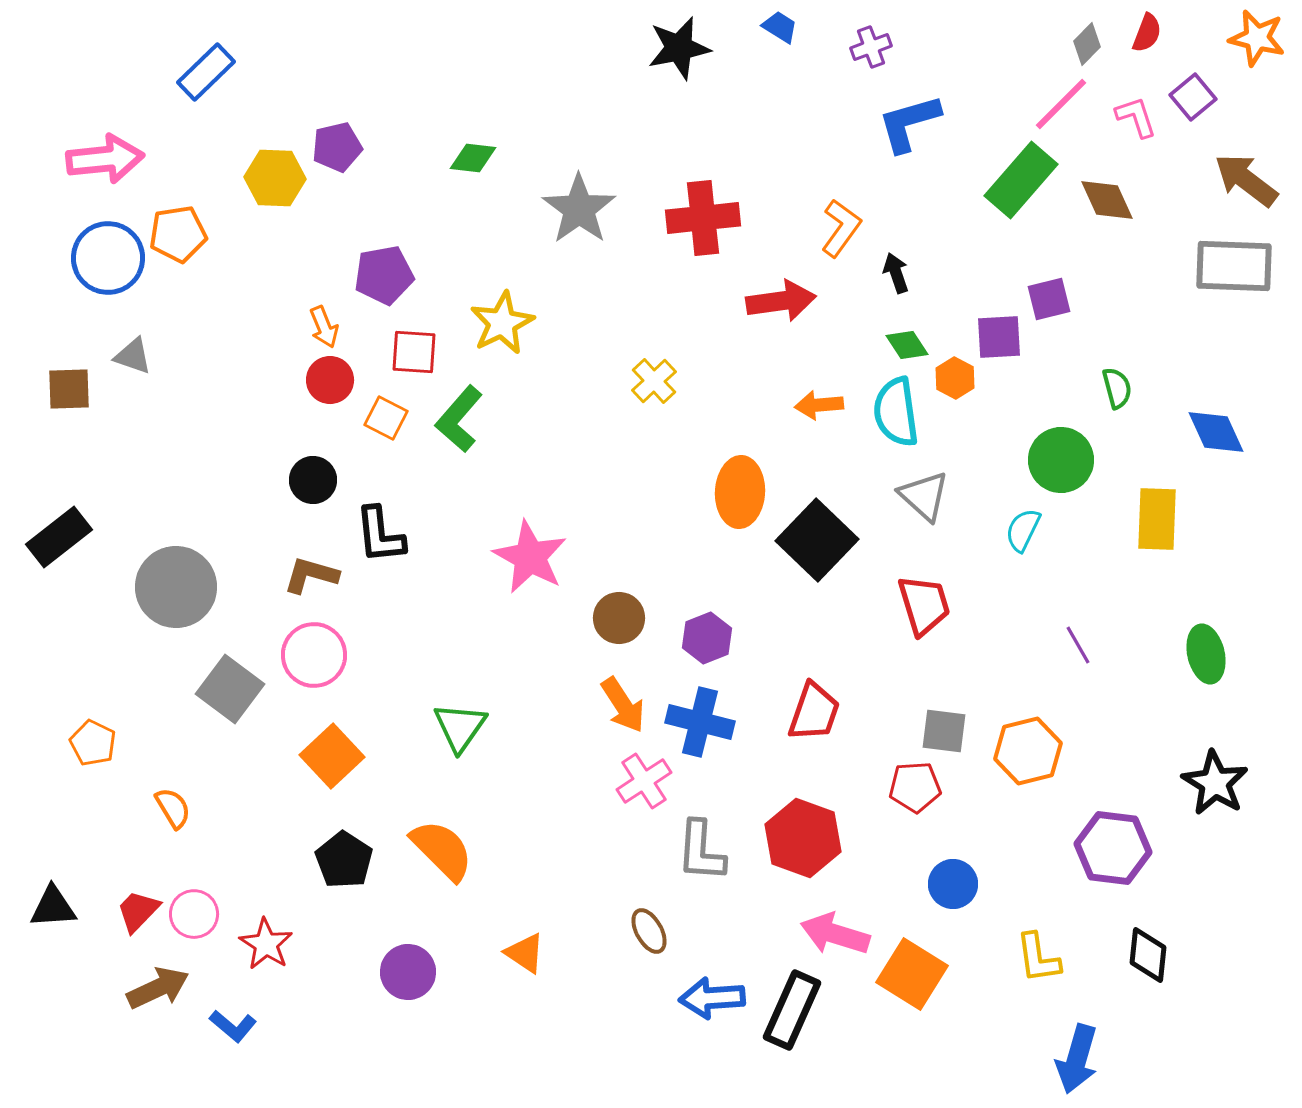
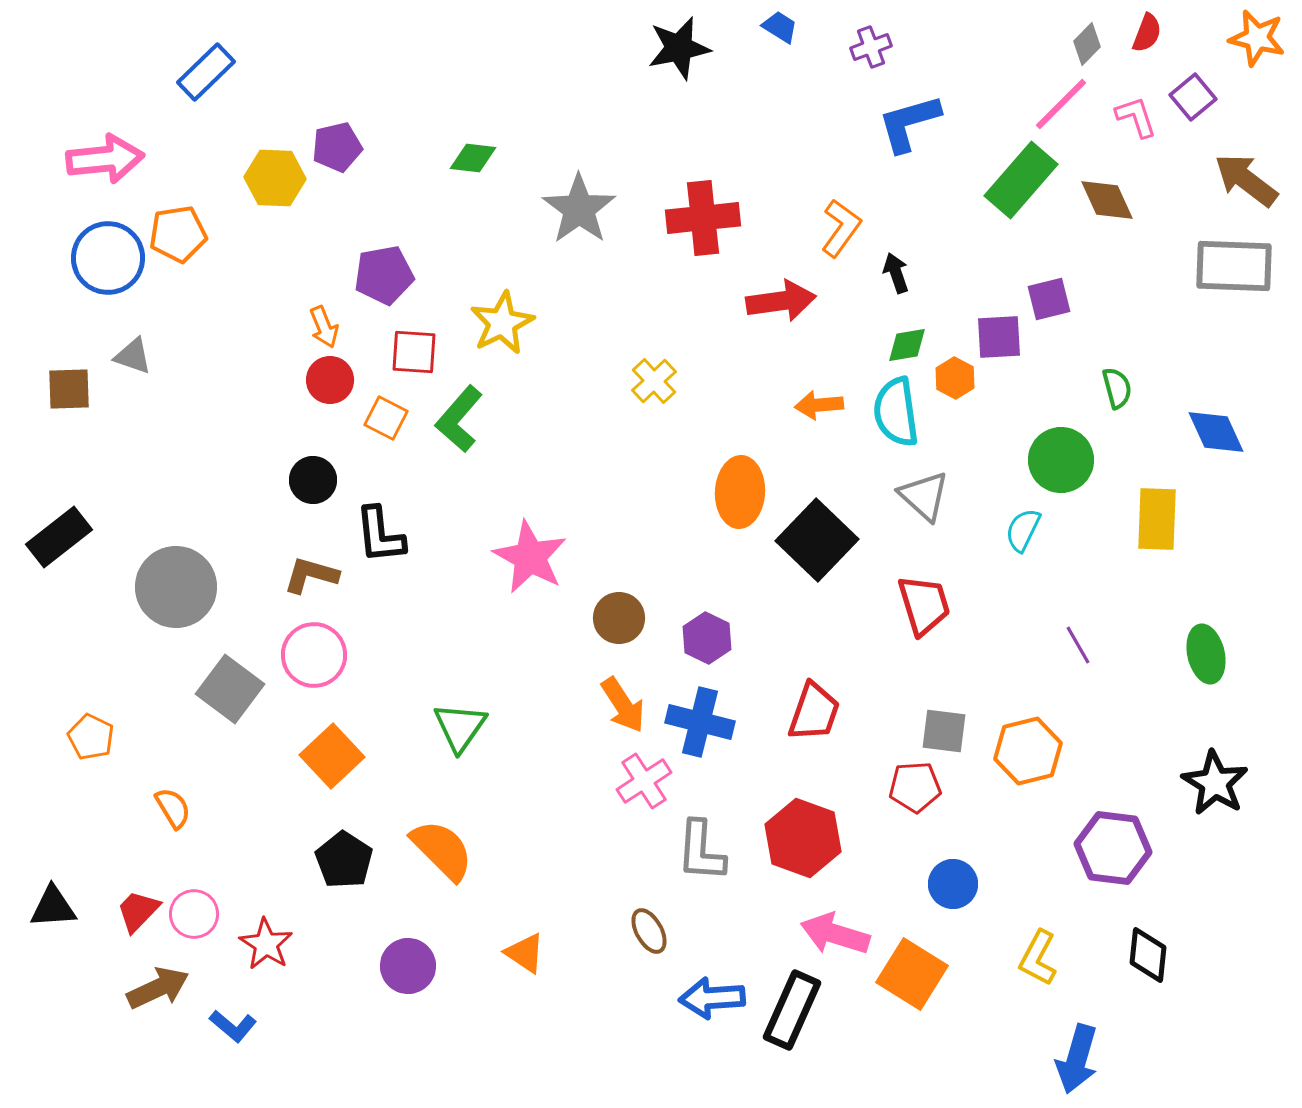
green diamond at (907, 345): rotated 66 degrees counterclockwise
purple hexagon at (707, 638): rotated 12 degrees counterclockwise
orange pentagon at (93, 743): moved 2 px left, 6 px up
yellow L-shape at (1038, 958): rotated 36 degrees clockwise
purple circle at (408, 972): moved 6 px up
